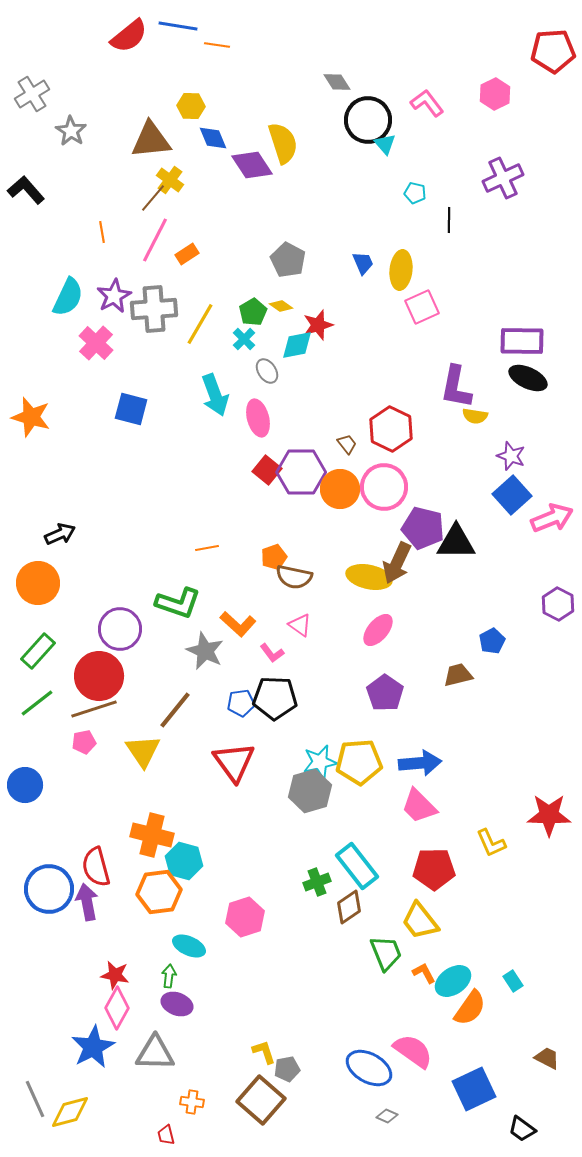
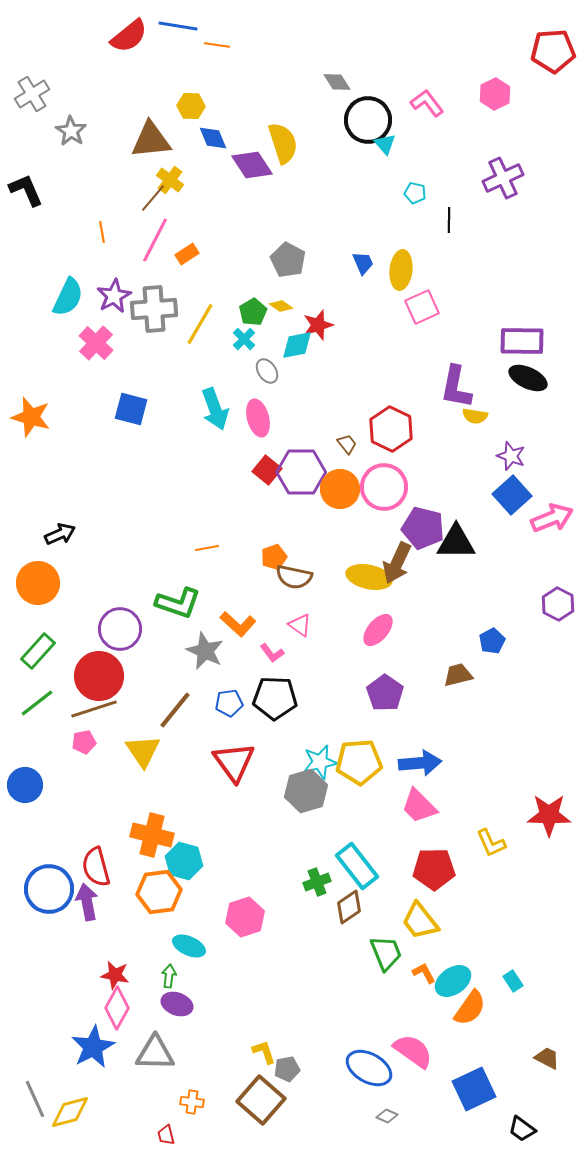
black L-shape at (26, 190): rotated 18 degrees clockwise
cyan arrow at (215, 395): moved 14 px down
blue pentagon at (241, 703): moved 12 px left
gray hexagon at (310, 791): moved 4 px left
